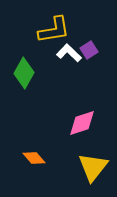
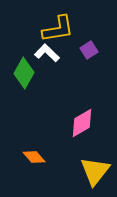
yellow L-shape: moved 4 px right, 1 px up
white L-shape: moved 22 px left
pink diamond: rotated 12 degrees counterclockwise
orange diamond: moved 1 px up
yellow triangle: moved 2 px right, 4 px down
